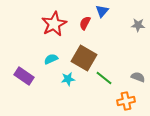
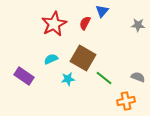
brown square: moved 1 px left
